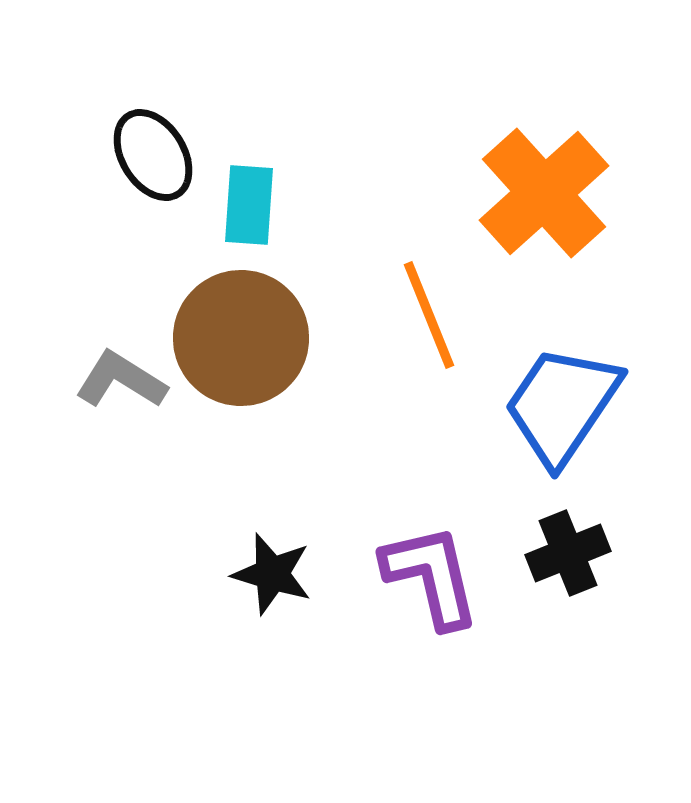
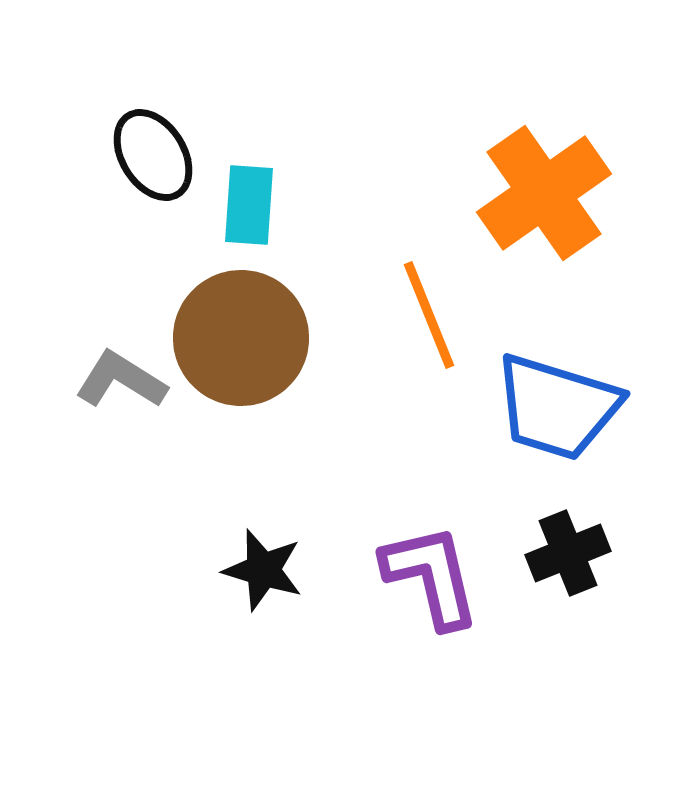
orange cross: rotated 7 degrees clockwise
blue trapezoid: moved 5 px left, 2 px down; rotated 107 degrees counterclockwise
black star: moved 9 px left, 4 px up
